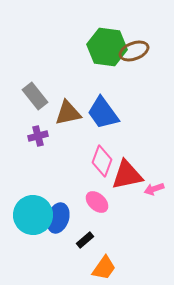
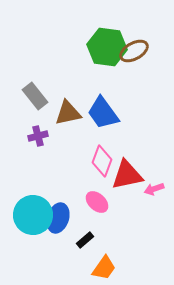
brown ellipse: rotated 8 degrees counterclockwise
